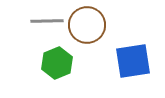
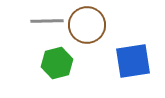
green hexagon: rotated 8 degrees clockwise
